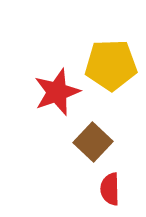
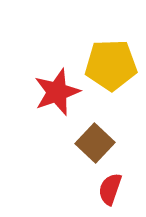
brown square: moved 2 px right, 1 px down
red semicircle: rotated 20 degrees clockwise
